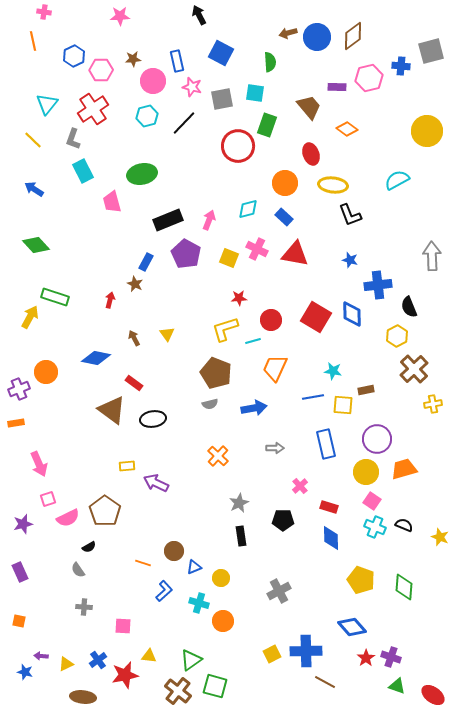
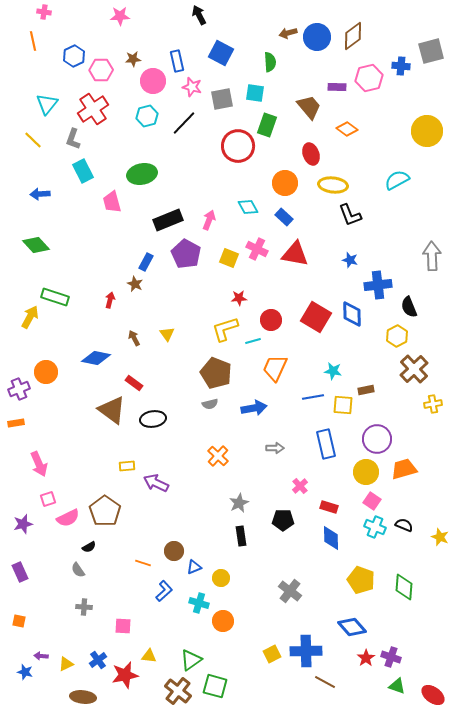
blue arrow at (34, 189): moved 6 px right, 5 px down; rotated 36 degrees counterclockwise
cyan diamond at (248, 209): moved 2 px up; rotated 75 degrees clockwise
gray cross at (279, 591): moved 11 px right; rotated 25 degrees counterclockwise
